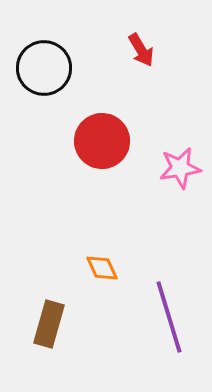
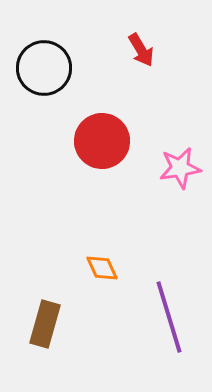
brown rectangle: moved 4 px left
